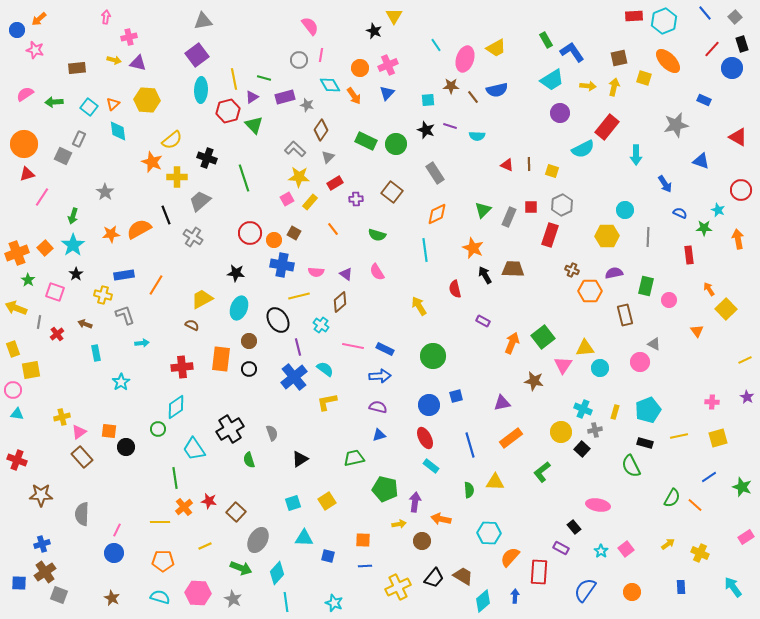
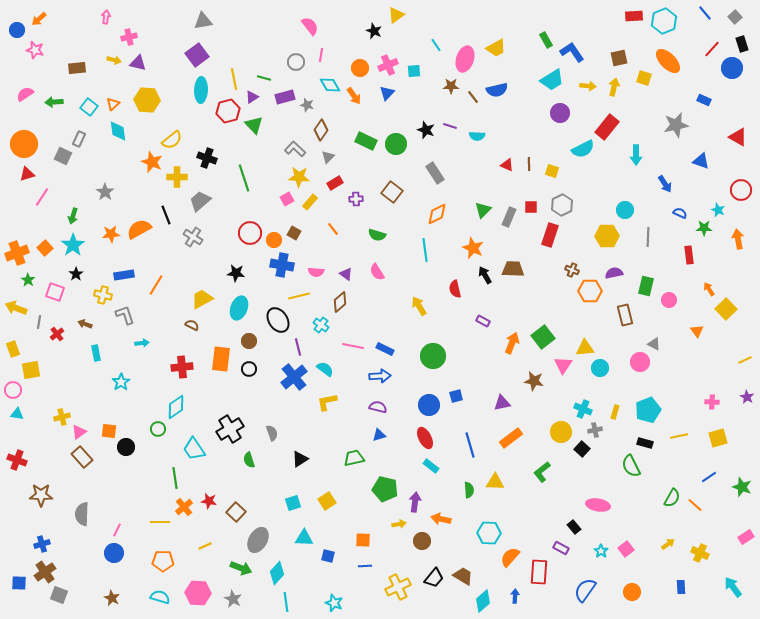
yellow triangle at (394, 16): moved 2 px right, 1 px up; rotated 24 degrees clockwise
gray circle at (299, 60): moved 3 px left, 2 px down
cyan square at (428, 100): moved 14 px left, 29 px up
